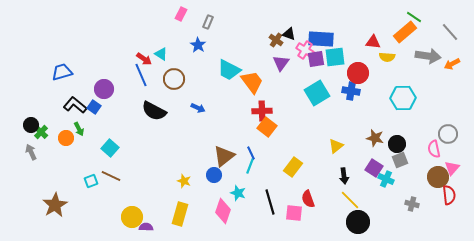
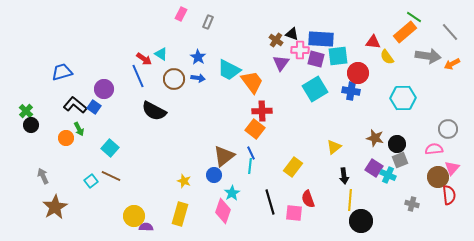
black triangle at (289, 34): moved 3 px right
blue star at (198, 45): moved 12 px down
pink cross at (305, 50): moved 5 px left; rotated 30 degrees counterclockwise
cyan square at (335, 57): moved 3 px right, 1 px up
yellow semicircle at (387, 57): rotated 49 degrees clockwise
purple square at (316, 59): rotated 24 degrees clockwise
blue line at (141, 75): moved 3 px left, 1 px down
cyan square at (317, 93): moved 2 px left, 4 px up
blue arrow at (198, 108): moved 30 px up; rotated 16 degrees counterclockwise
orange square at (267, 127): moved 12 px left, 2 px down
green cross at (41, 132): moved 15 px left, 21 px up
gray circle at (448, 134): moved 5 px up
yellow triangle at (336, 146): moved 2 px left, 1 px down
pink semicircle at (434, 149): rotated 96 degrees clockwise
gray arrow at (31, 152): moved 12 px right, 24 px down
cyan line at (250, 166): rotated 14 degrees counterclockwise
cyan cross at (386, 179): moved 2 px right, 4 px up
cyan square at (91, 181): rotated 16 degrees counterclockwise
cyan star at (238, 193): moved 6 px left; rotated 21 degrees clockwise
yellow line at (350, 200): rotated 50 degrees clockwise
brown star at (55, 205): moved 2 px down
yellow circle at (132, 217): moved 2 px right, 1 px up
black circle at (358, 222): moved 3 px right, 1 px up
